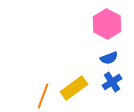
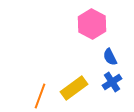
pink hexagon: moved 15 px left
blue semicircle: moved 1 px right, 1 px up; rotated 84 degrees clockwise
orange line: moved 3 px left
